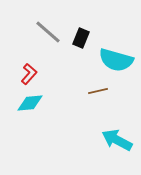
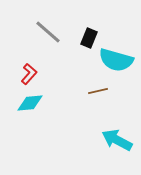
black rectangle: moved 8 px right
